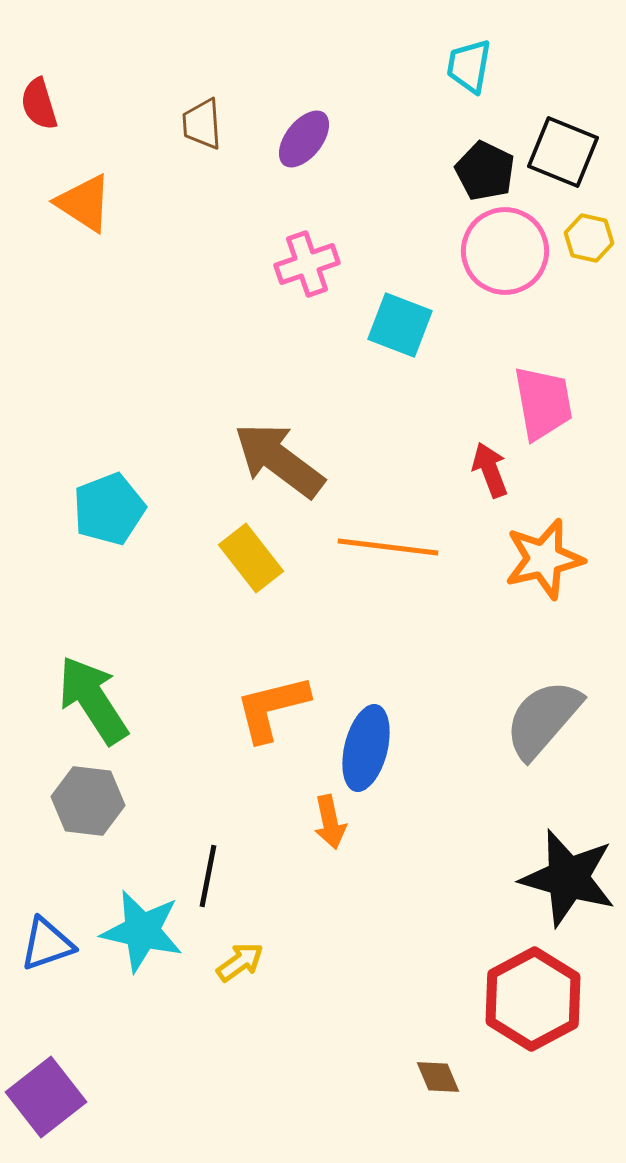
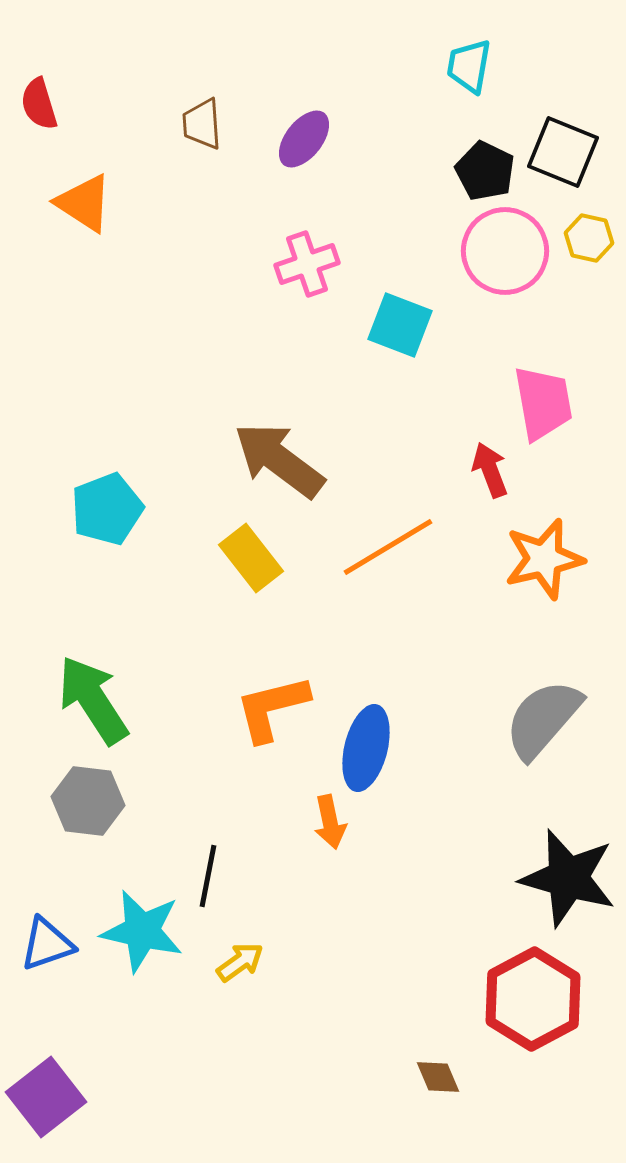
cyan pentagon: moved 2 px left
orange line: rotated 38 degrees counterclockwise
